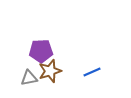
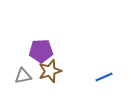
blue line: moved 12 px right, 5 px down
gray triangle: moved 6 px left, 2 px up
